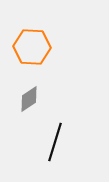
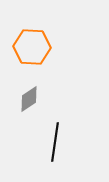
black line: rotated 9 degrees counterclockwise
